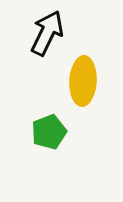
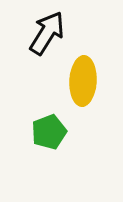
black arrow: rotated 6 degrees clockwise
